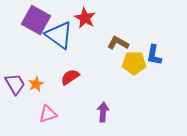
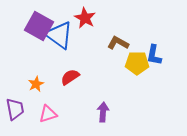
purple square: moved 3 px right, 6 px down
yellow pentagon: moved 3 px right
purple trapezoid: moved 25 px down; rotated 20 degrees clockwise
